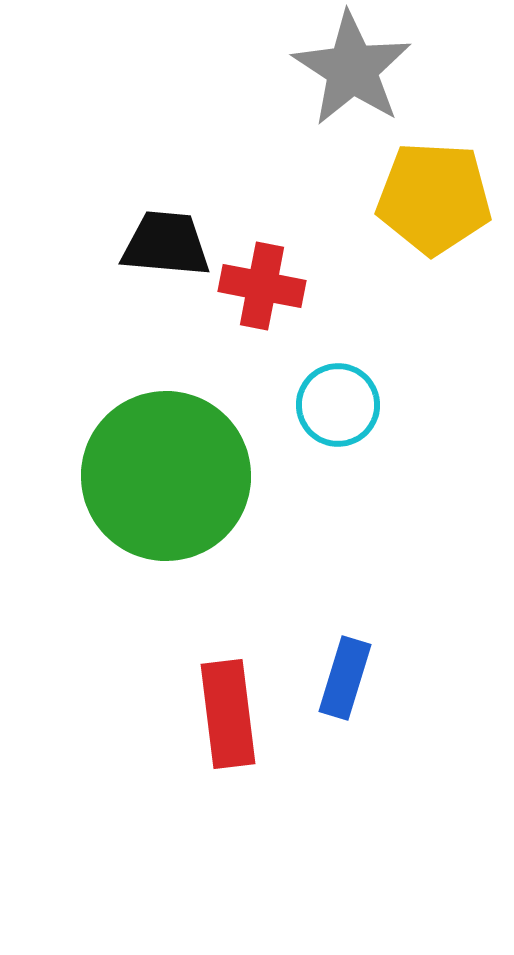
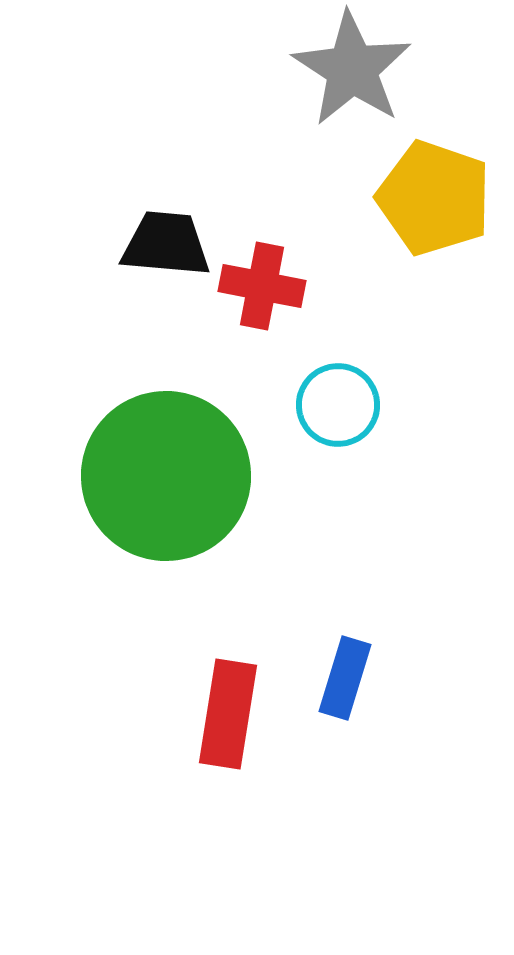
yellow pentagon: rotated 16 degrees clockwise
red rectangle: rotated 16 degrees clockwise
